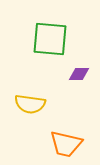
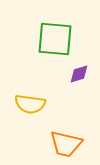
green square: moved 5 px right
purple diamond: rotated 15 degrees counterclockwise
